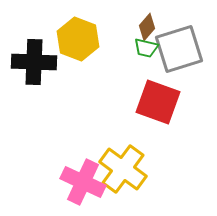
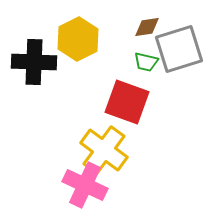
brown diamond: rotated 40 degrees clockwise
yellow hexagon: rotated 12 degrees clockwise
green trapezoid: moved 14 px down
red square: moved 31 px left
yellow cross: moved 19 px left, 19 px up
pink cross: moved 2 px right, 3 px down
